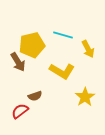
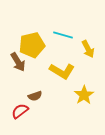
yellow star: moved 1 px left, 2 px up
